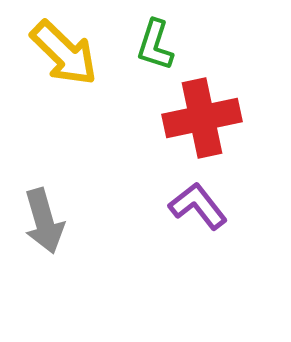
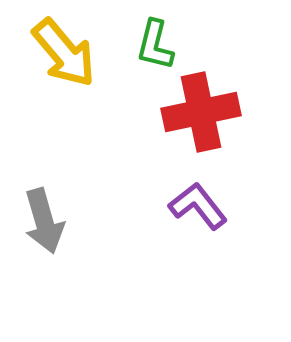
green L-shape: rotated 4 degrees counterclockwise
yellow arrow: rotated 6 degrees clockwise
red cross: moved 1 px left, 6 px up
